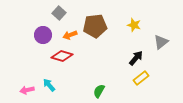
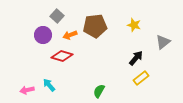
gray square: moved 2 px left, 3 px down
gray triangle: moved 2 px right
